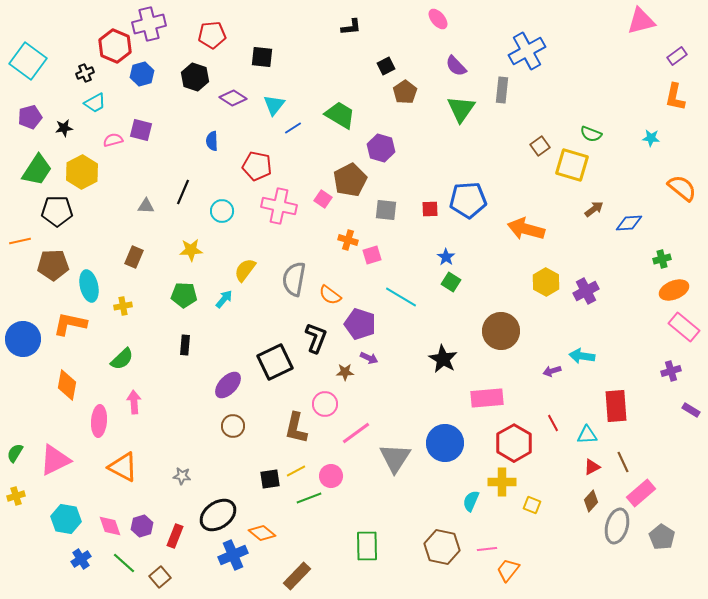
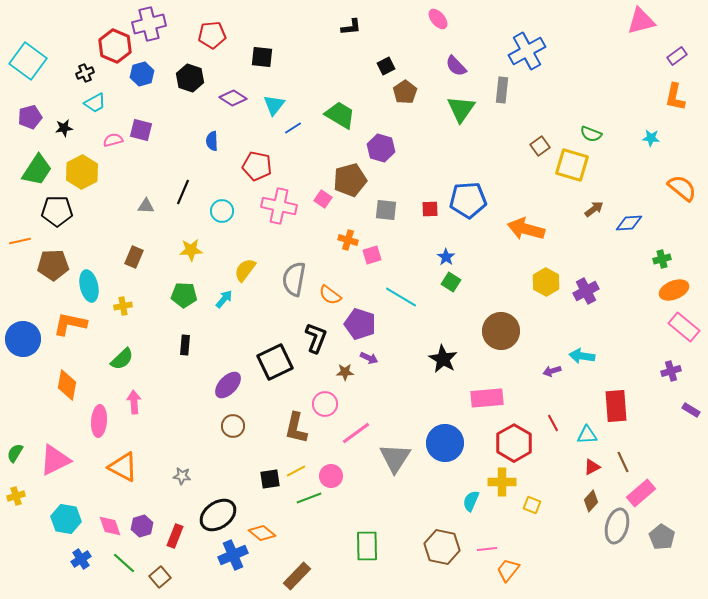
black hexagon at (195, 77): moved 5 px left, 1 px down
brown pentagon at (350, 180): rotated 12 degrees clockwise
